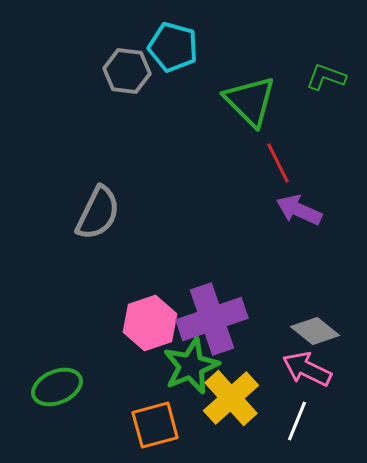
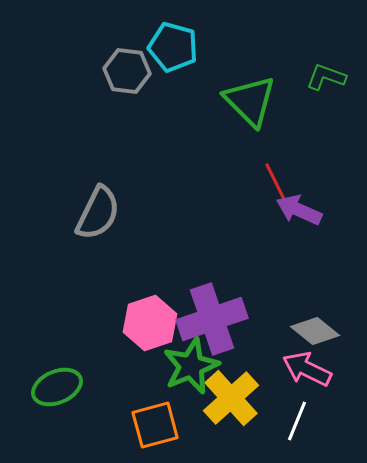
red line: moved 2 px left, 20 px down
